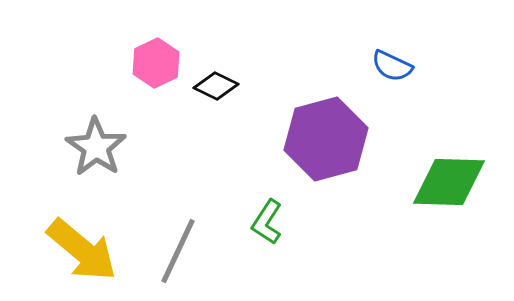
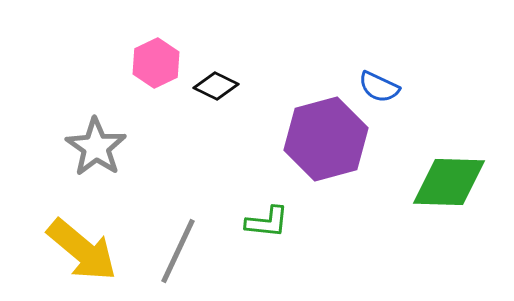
blue semicircle: moved 13 px left, 21 px down
green L-shape: rotated 117 degrees counterclockwise
